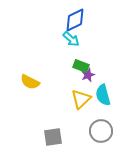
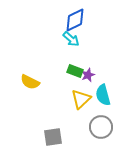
green rectangle: moved 6 px left, 5 px down
gray circle: moved 4 px up
